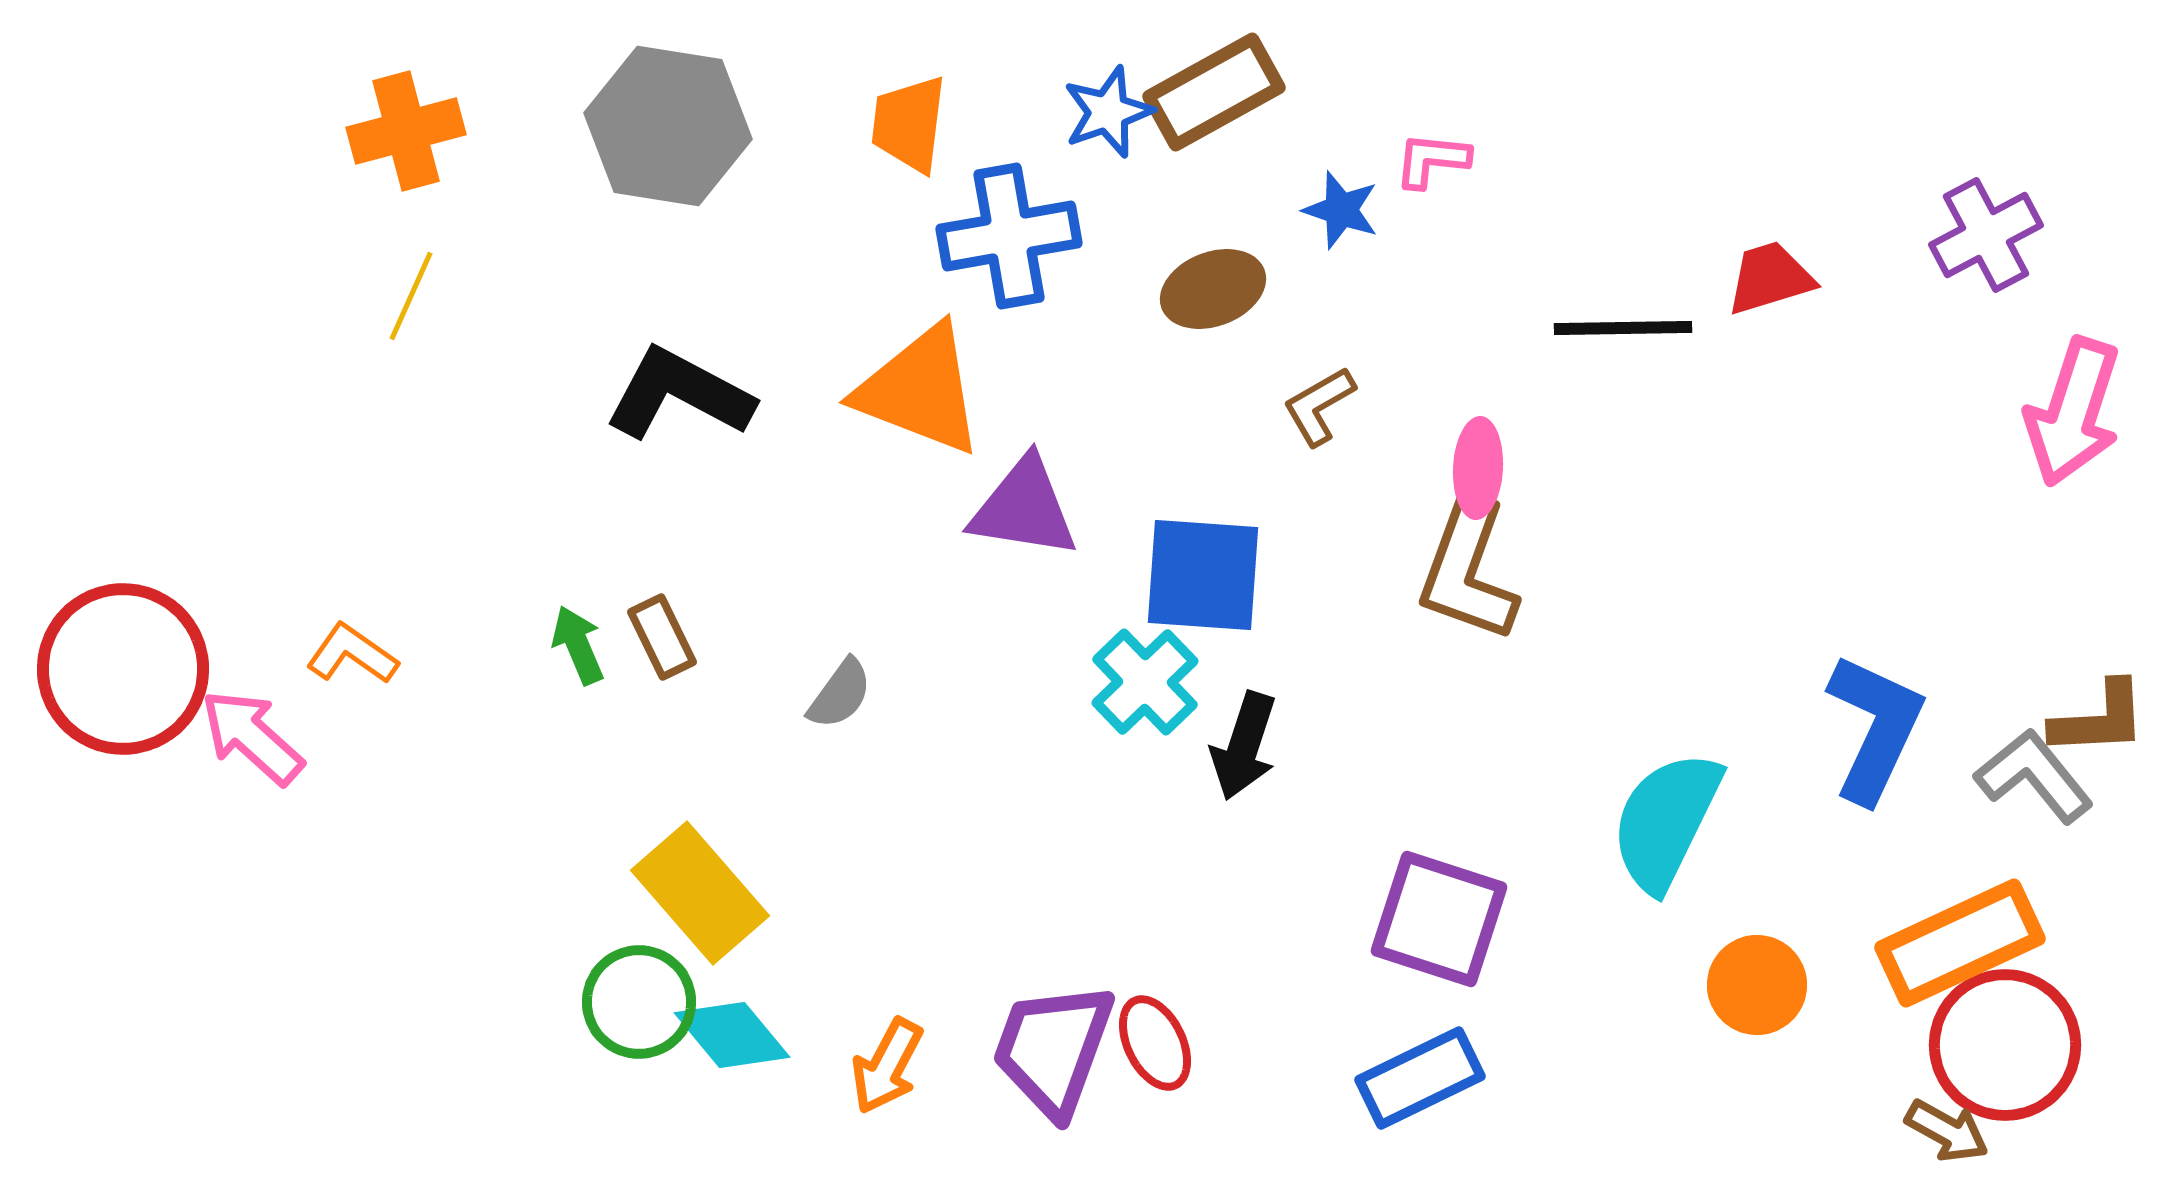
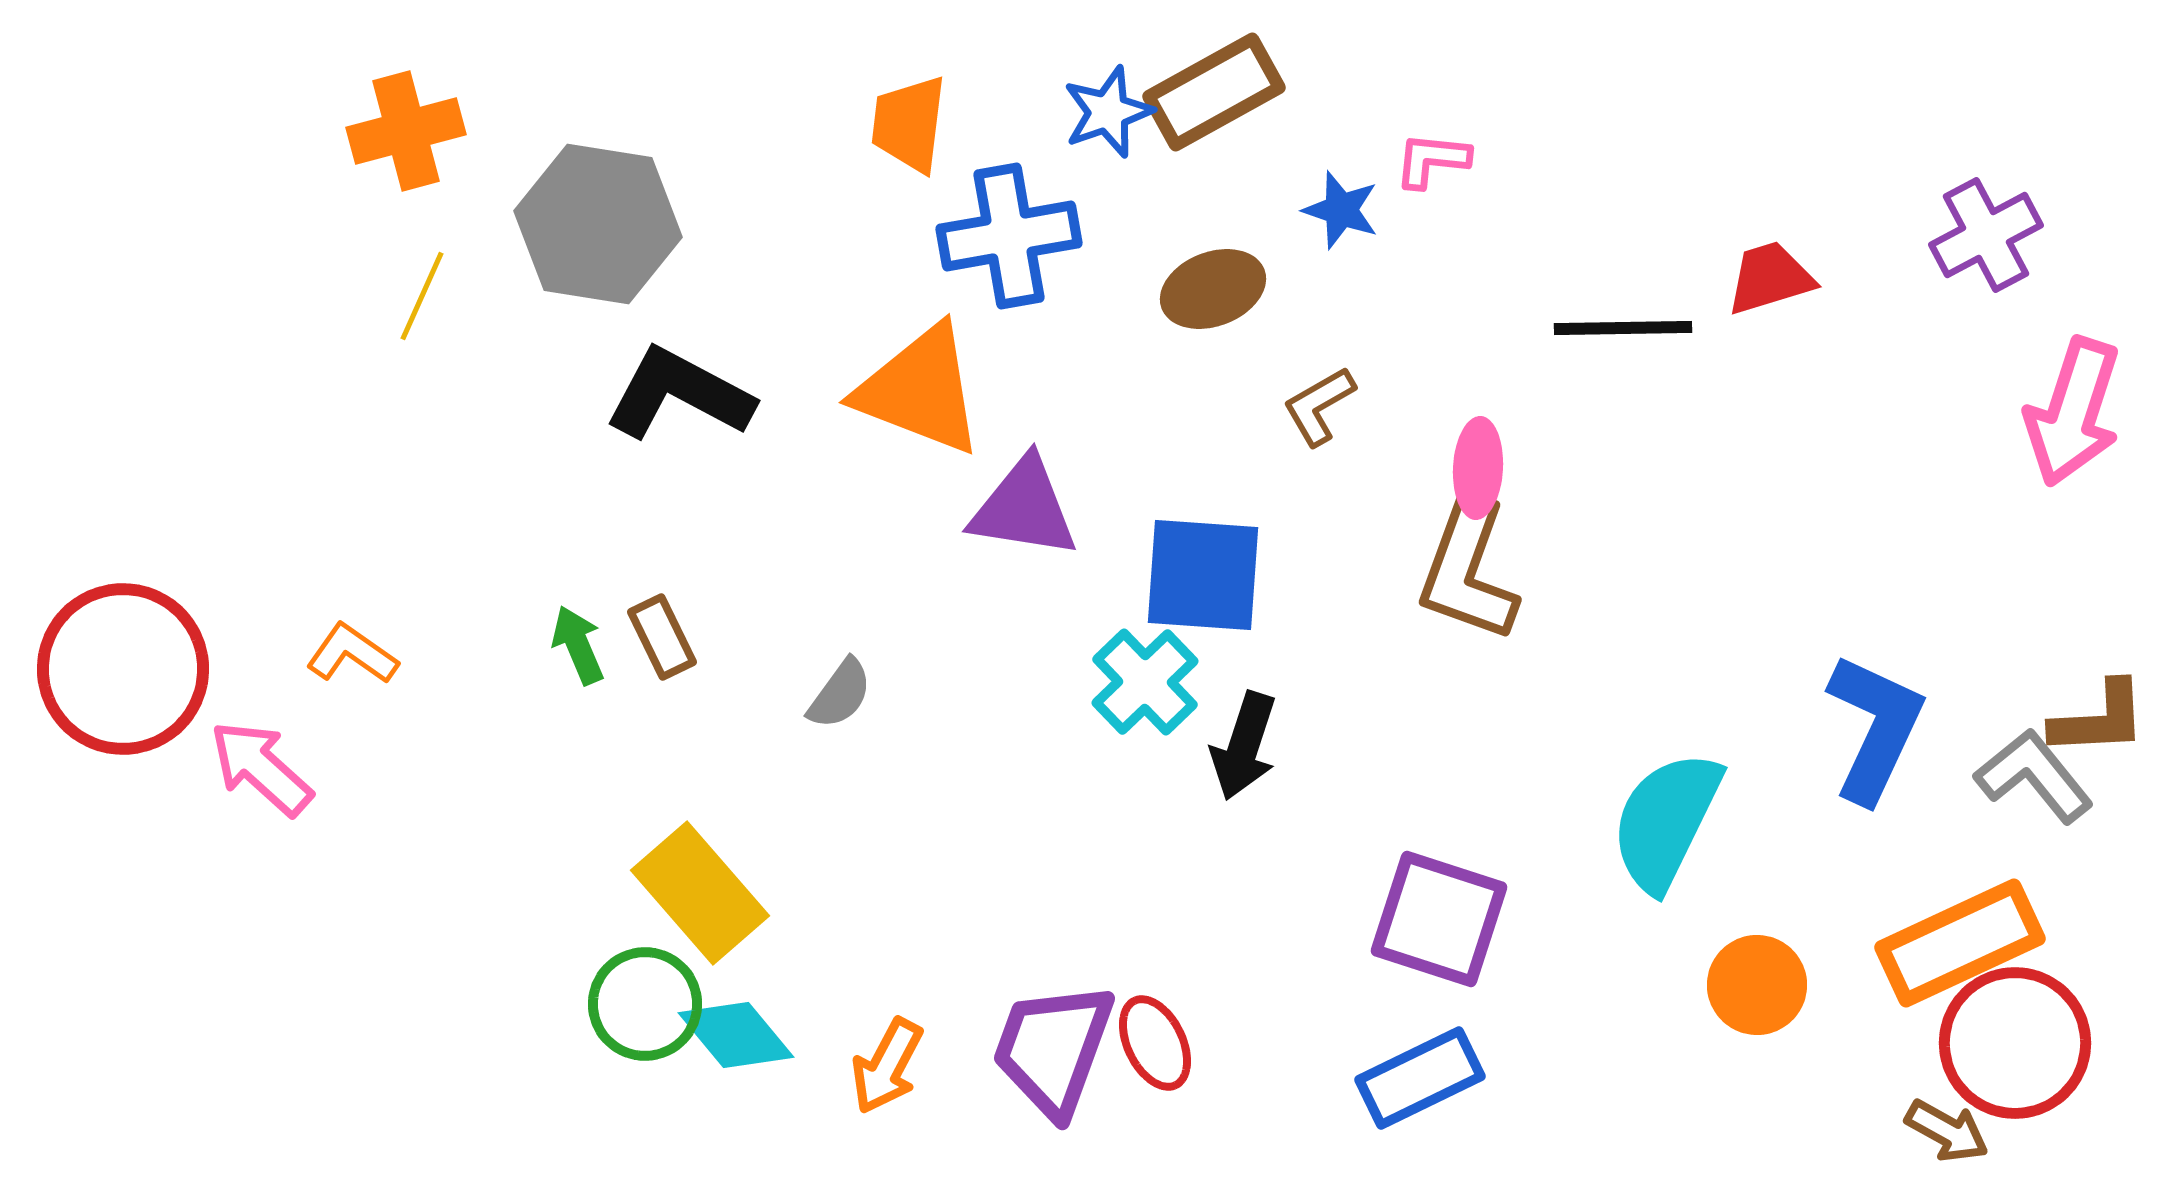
gray hexagon at (668, 126): moved 70 px left, 98 px down
yellow line at (411, 296): moved 11 px right
pink arrow at (252, 737): moved 9 px right, 31 px down
green circle at (639, 1002): moved 6 px right, 2 px down
cyan diamond at (732, 1035): moved 4 px right
red circle at (2005, 1045): moved 10 px right, 2 px up
